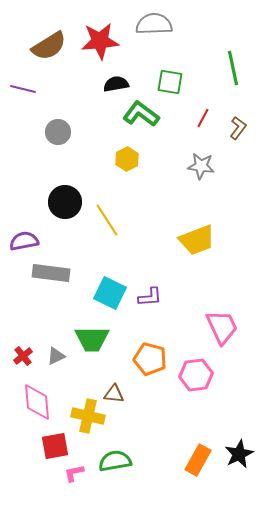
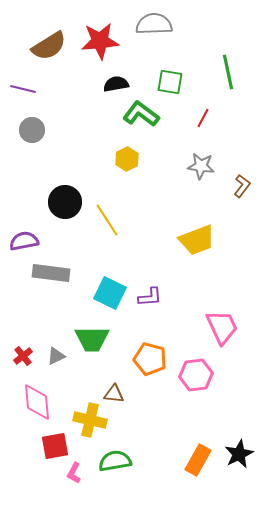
green line: moved 5 px left, 4 px down
brown L-shape: moved 4 px right, 58 px down
gray circle: moved 26 px left, 2 px up
yellow cross: moved 2 px right, 4 px down
pink L-shape: rotated 50 degrees counterclockwise
